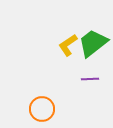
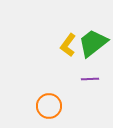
yellow L-shape: rotated 20 degrees counterclockwise
orange circle: moved 7 px right, 3 px up
